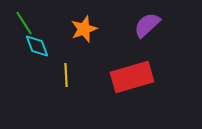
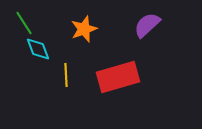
cyan diamond: moved 1 px right, 3 px down
red rectangle: moved 14 px left
